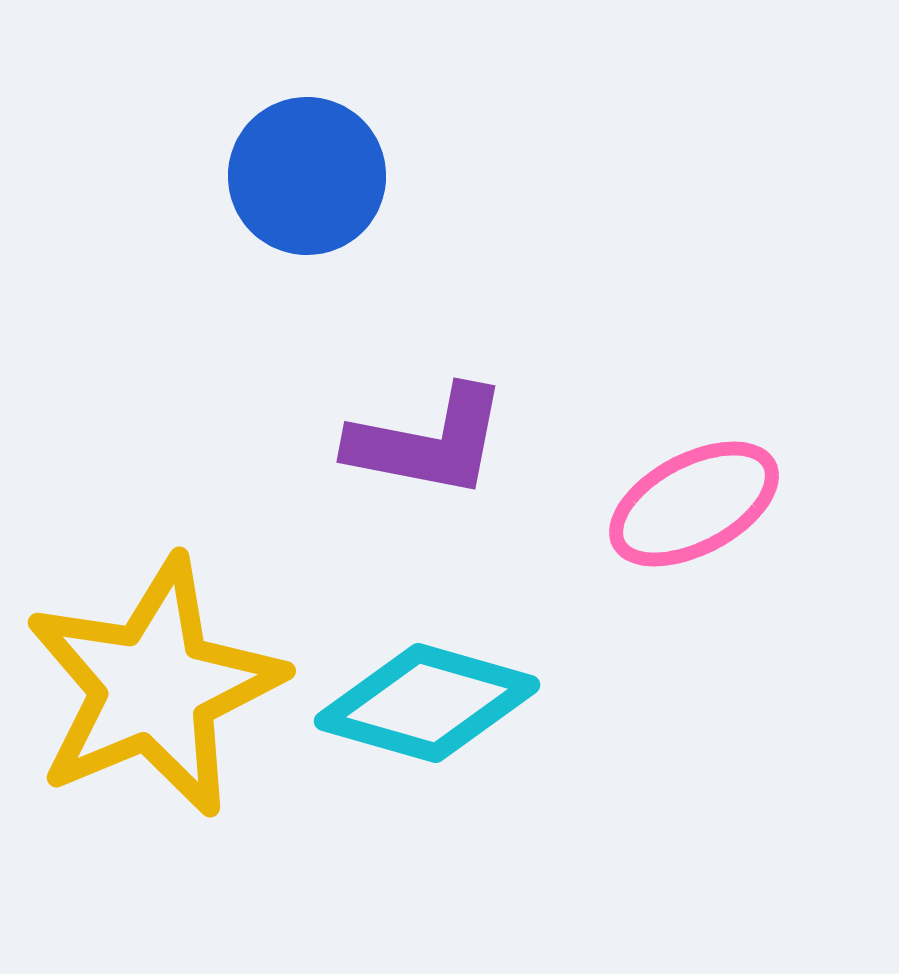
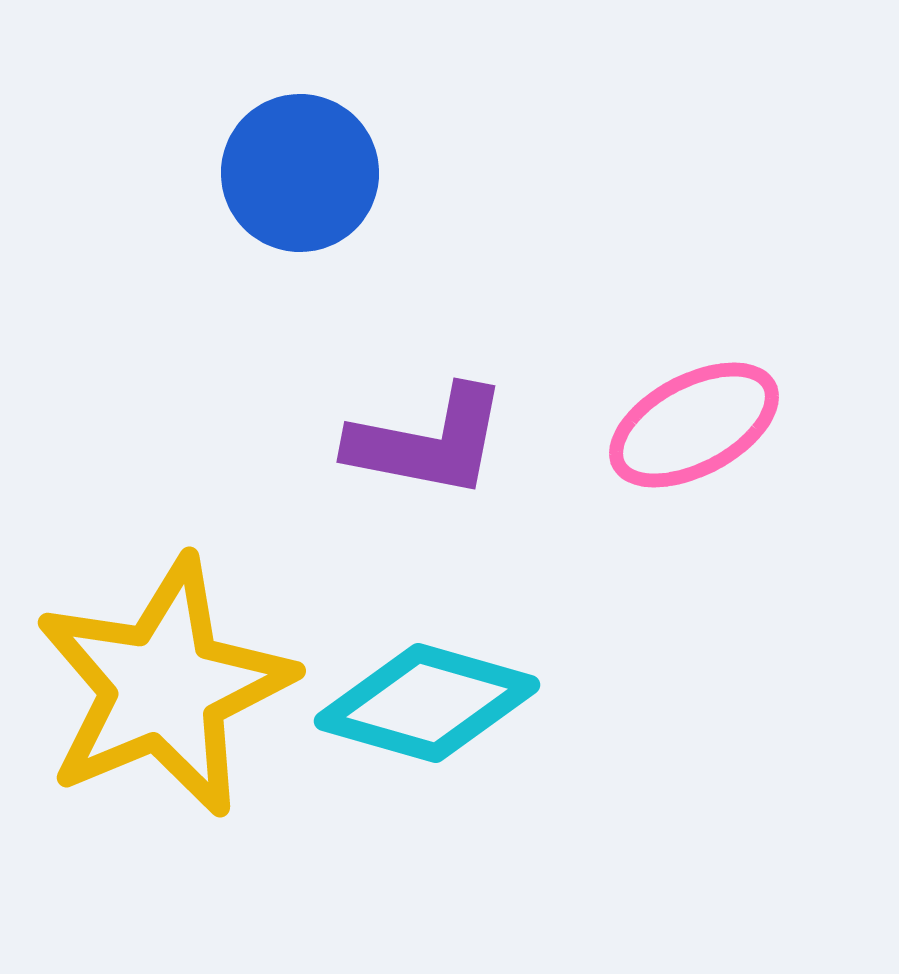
blue circle: moved 7 px left, 3 px up
pink ellipse: moved 79 px up
yellow star: moved 10 px right
